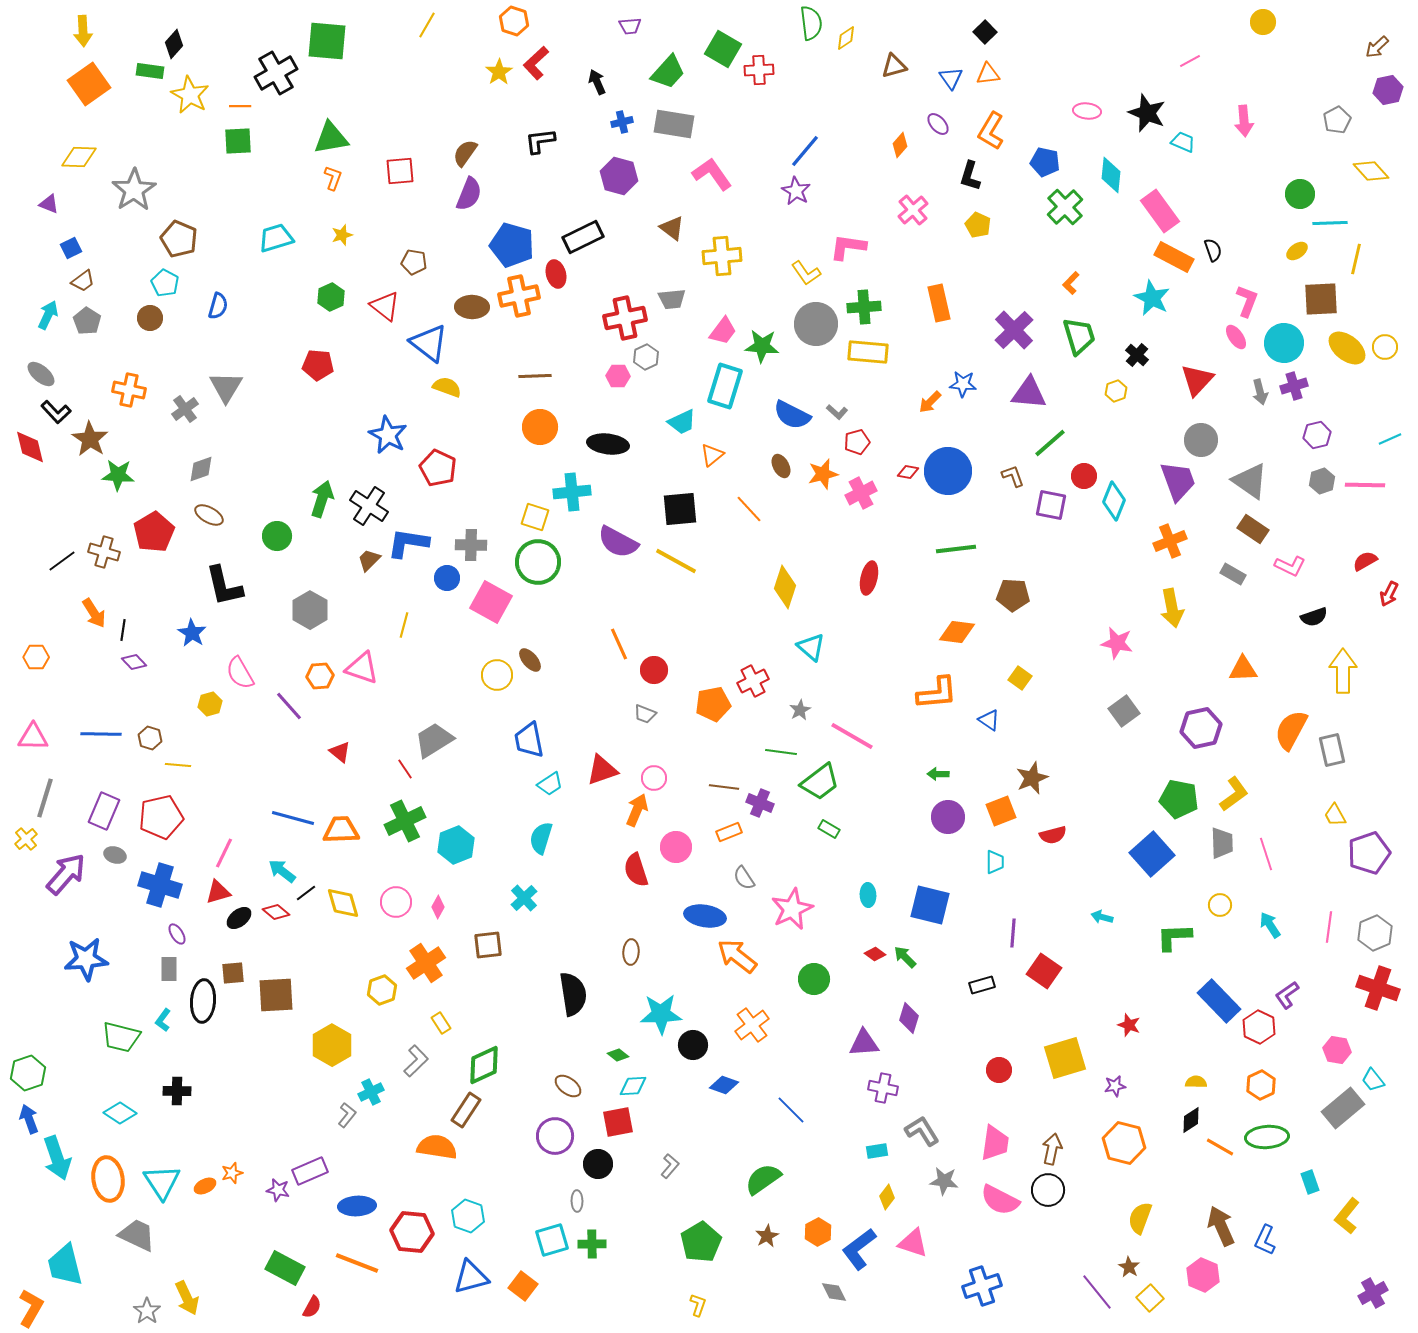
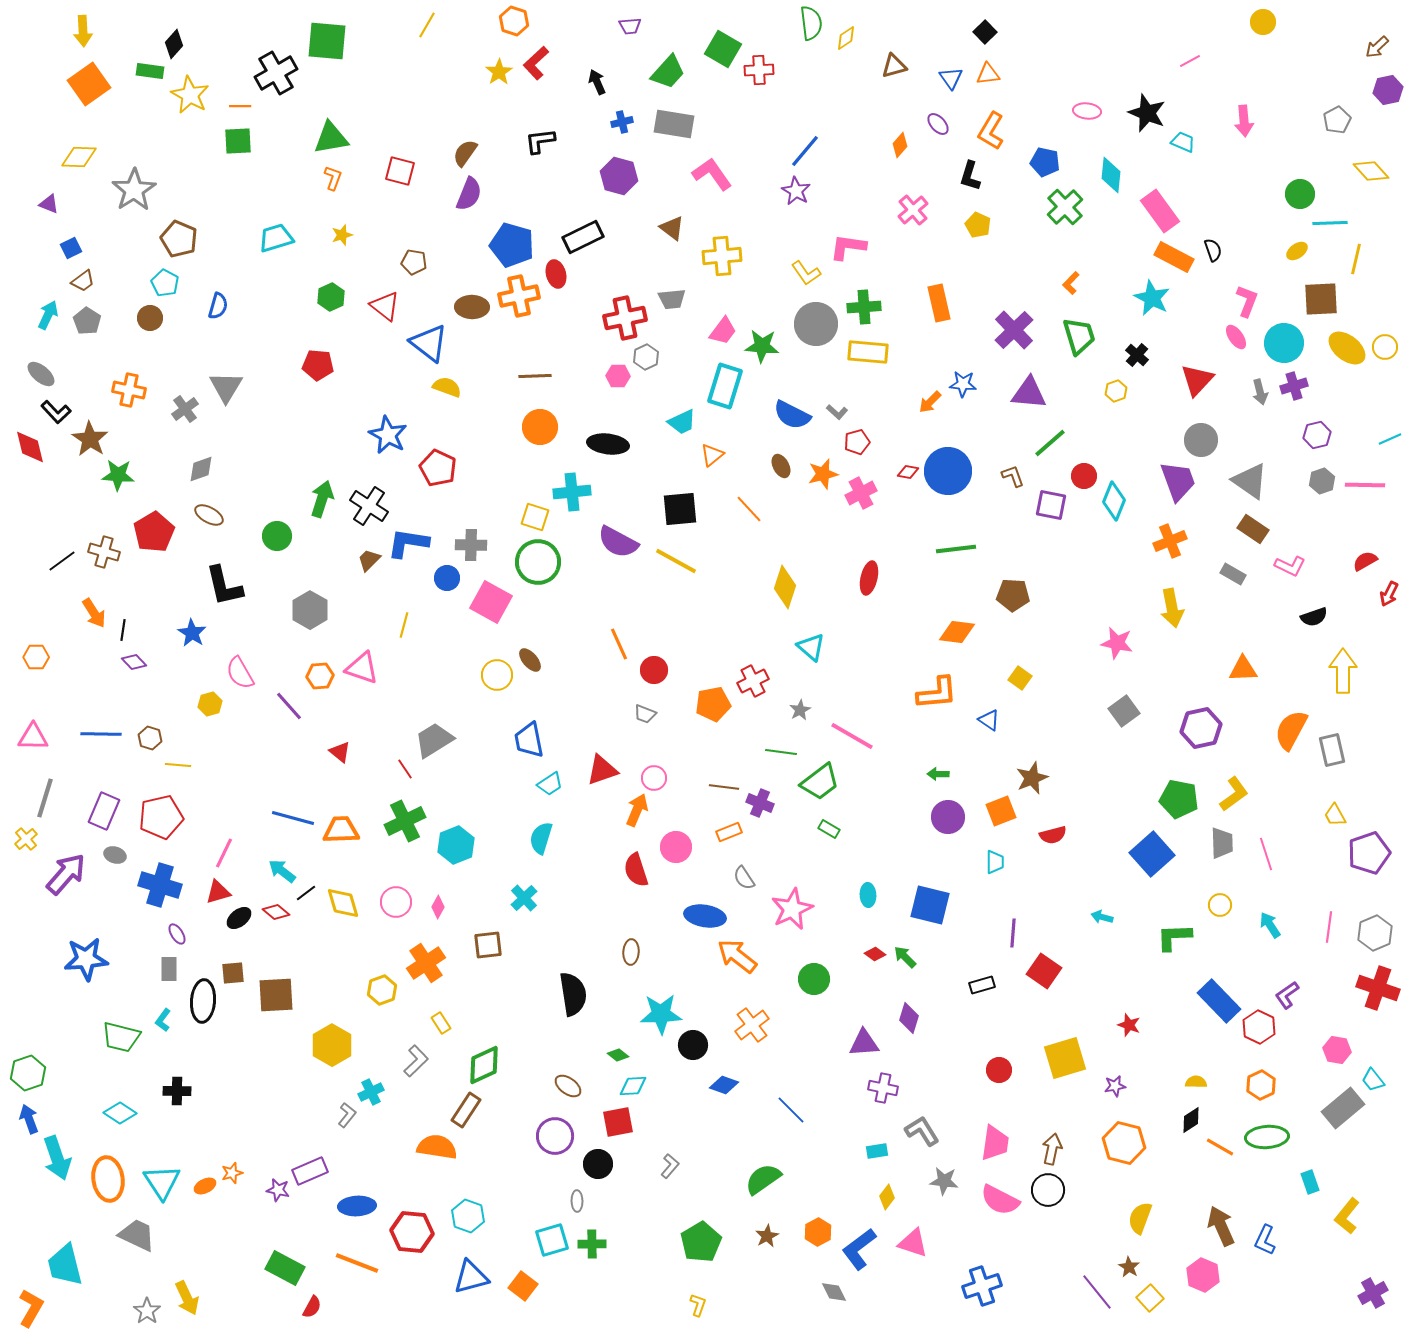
red square at (400, 171): rotated 20 degrees clockwise
